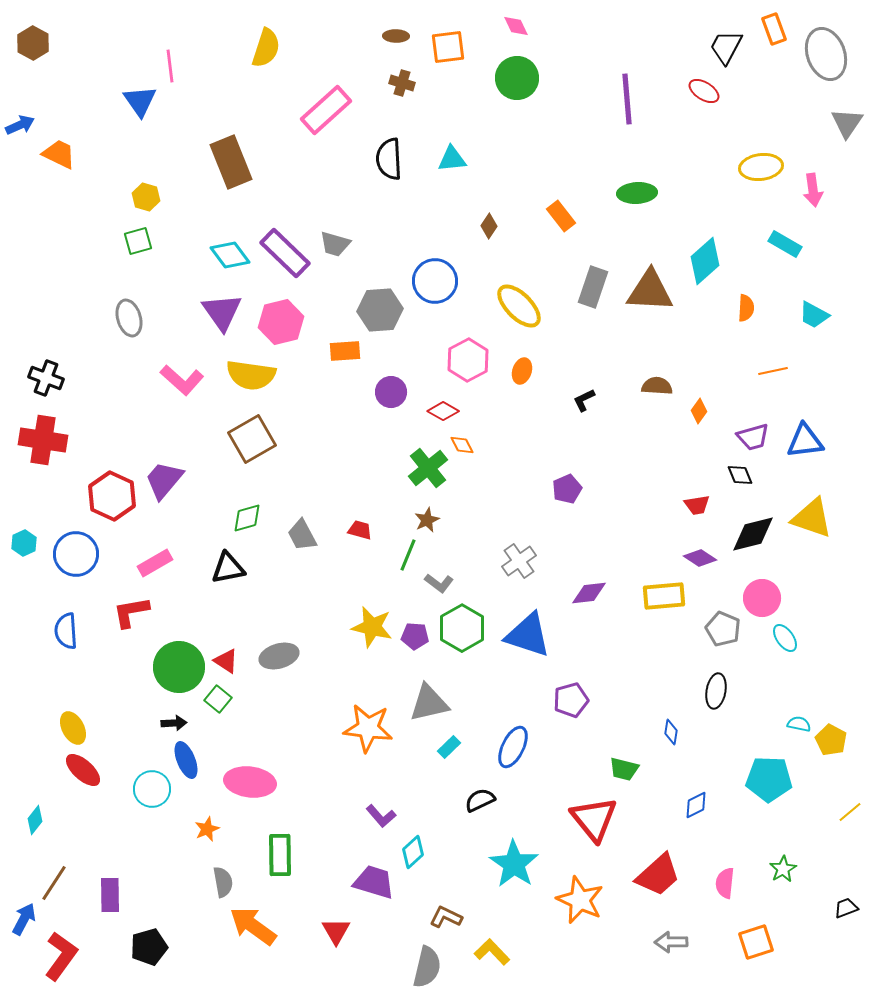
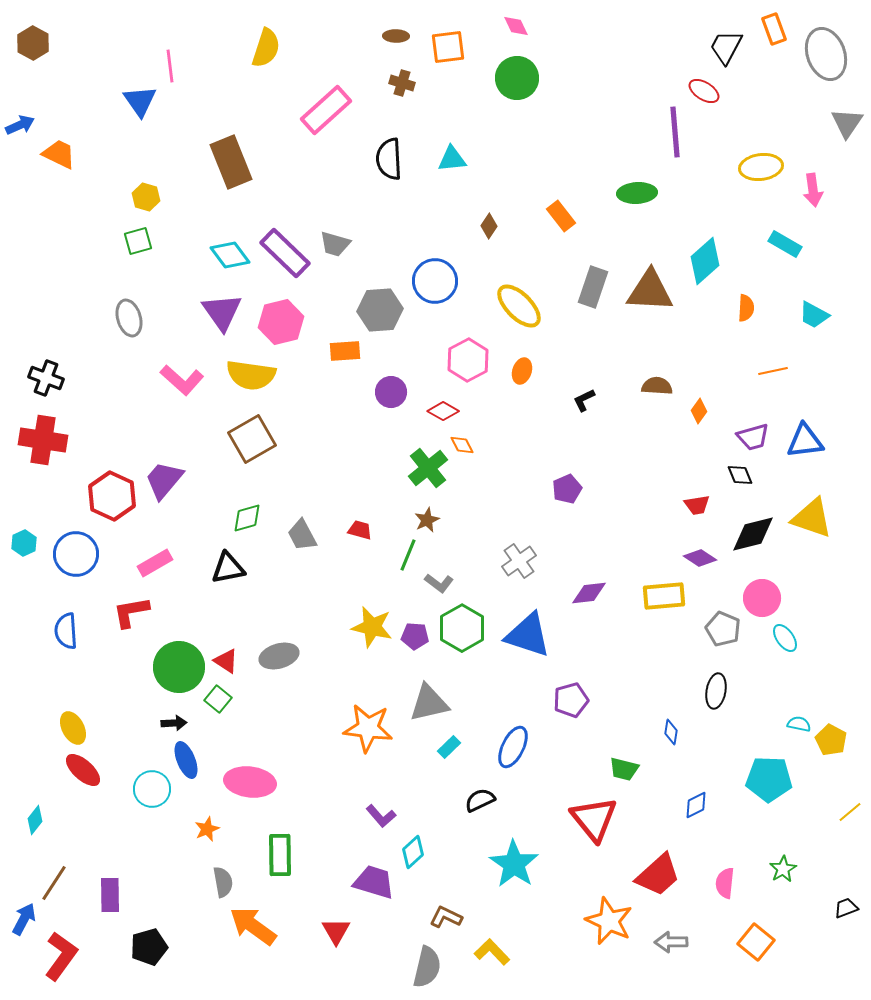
purple line at (627, 99): moved 48 px right, 33 px down
orange star at (580, 900): moved 29 px right, 21 px down
orange square at (756, 942): rotated 33 degrees counterclockwise
